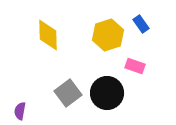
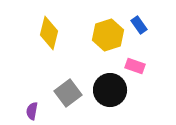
blue rectangle: moved 2 px left, 1 px down
yellow diamond: moved 1 px right, 2 px up; rotated 16 degrees clockwise
black circle: moved 3 px right, 3 px up
purple semicircle: moved 12 px right
